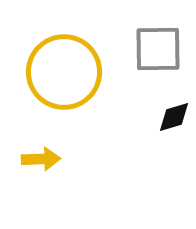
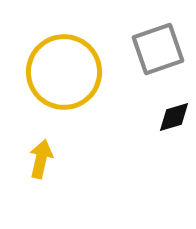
gray square: rotated 18 degrees counterclockwise
yellow arrow: rotated 75 degrees counterclockwise
